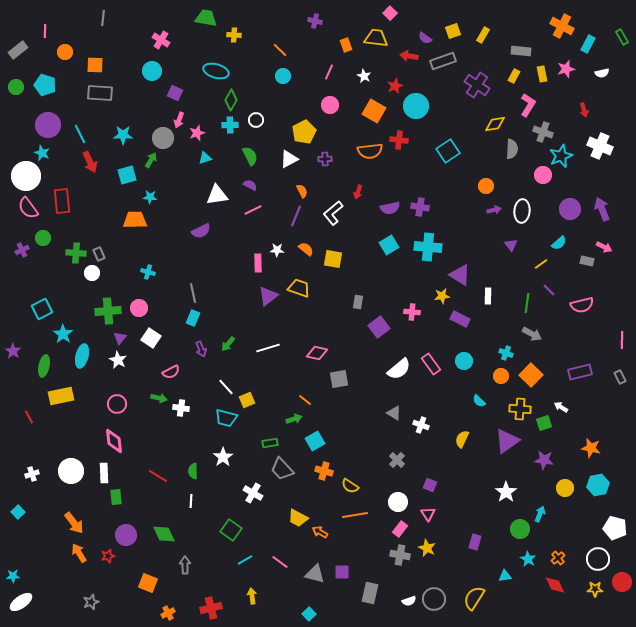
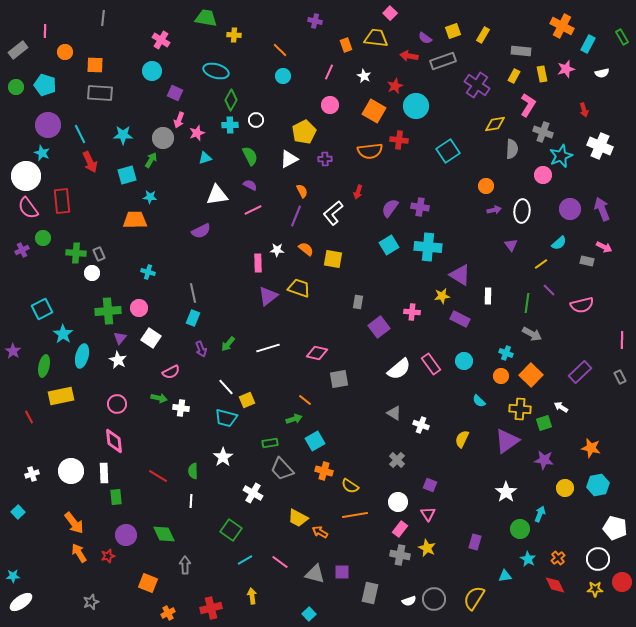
purple semicircle at (390, 208): rotated 138 degrees clockwise
purple rectangle at (580, 372): rotated 30 degrees counterclockwise
